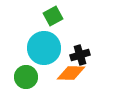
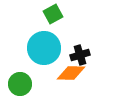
green square: moved 2 px up
green circle: moved 6 px left, 7 px down
